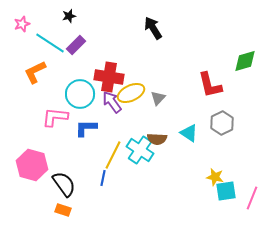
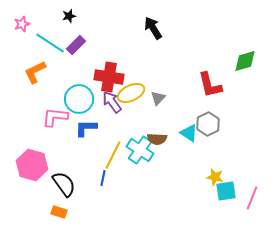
cyan circle: moved 1 px left, 5 px down
gray hexagon: moved 14 px left, 1 px down
orange rectangle: moved 4 px left, 2 px down
